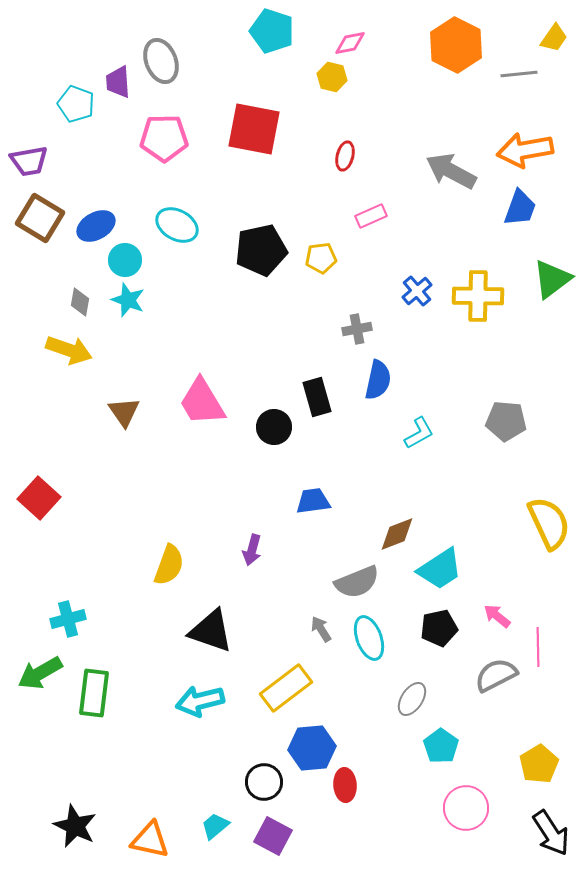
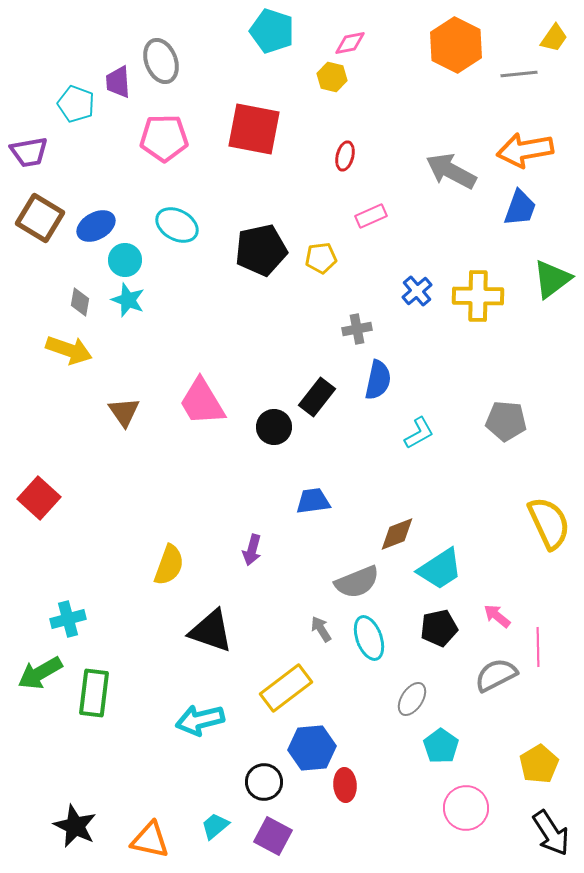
purple trapezoid at (29, 161): moved 9 px up
black rectangle at (317, 397): rotated 54 degrees clockwise
cyan arrow at (200, 701): moved 19 px down
